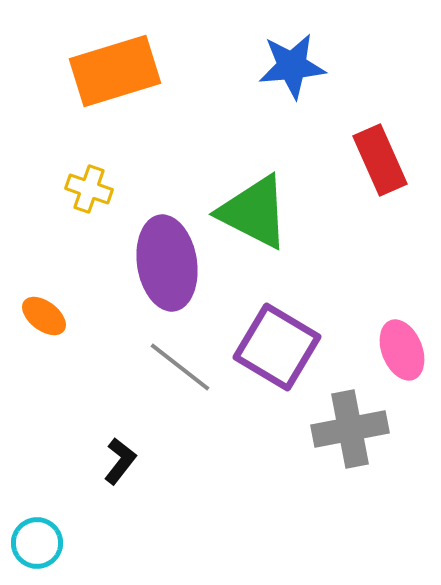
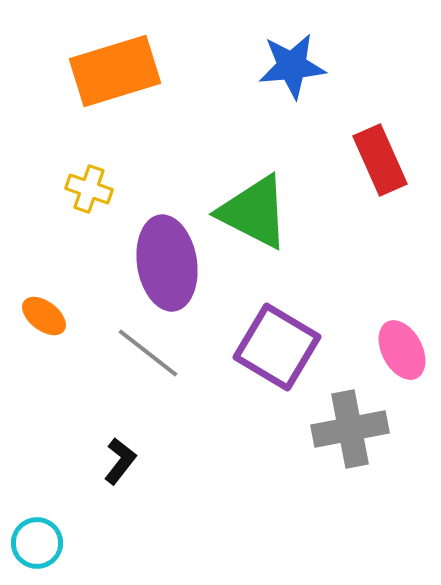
pink ellipse: rotated 6 degrees counterclockwise
gray line: moved 32 px left, 14 px up
